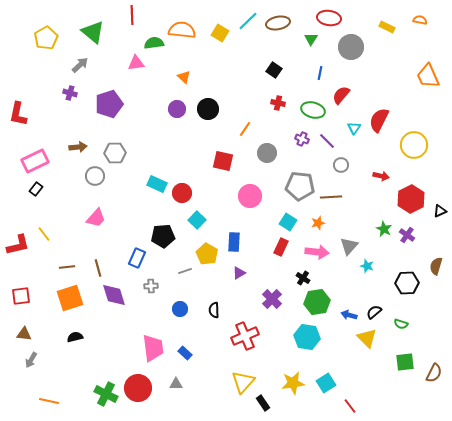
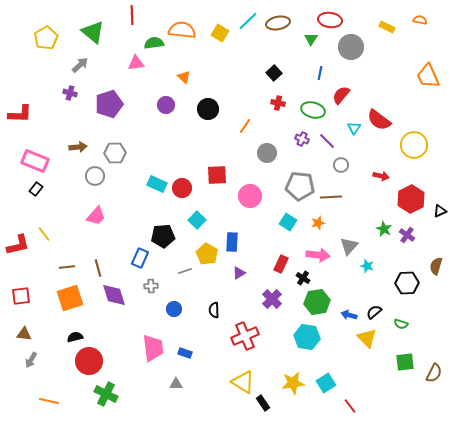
red ellipse at (329, 18): moved 1 px right, 2 px down
black square at (274, 70): moved 3 px down; rotated 14 degrees clockwise
purple circle at (177, 109): moved 11 px left, 4 px up
red L-shape at (18, 114): moved 2 px right; rotated 100 degrees counterclockwise
red semicircle at (379, 120): rotated 80 degrees counterclockwise
orange line at (245, 129): moved 3 px up
pink rectangle at (35, 161): rotated 48 degrees clockwise
red square at (223, 161): moved 6 px left, 14 px down; rotated 15 degrees counterclockwise
red circle at (182, 193): moved 5 px up
pink trapezoid at (96, 218): moved 2 px up
blue rectangle at (234, 242): moved 2 px left
red rectangle at (281, 247): moved 17 px down
pink arrow at (317, 252): moved 1 px right, 3 px down
blue rectangle at (137, 258): moved 3 px right
blue circle at (180, 309): moved 6 px left
blue rectangle at (185, 353): rotated 24 degrees counterclockwise
yellow triangle at (243, 382): rotated 40 degrees counterclockwise
red circle at (138, 388): moved 49 px left, 27 px up
